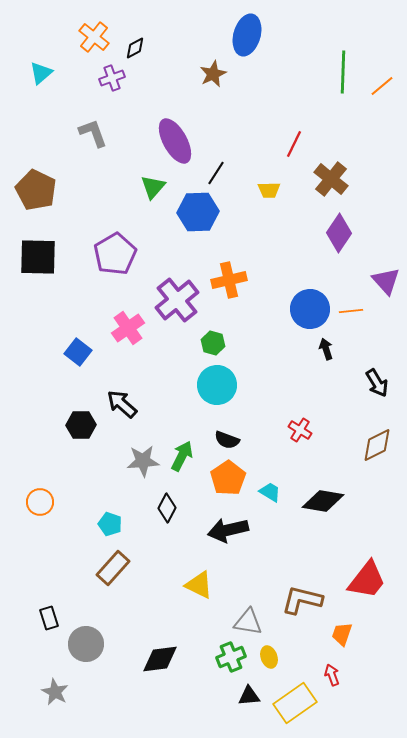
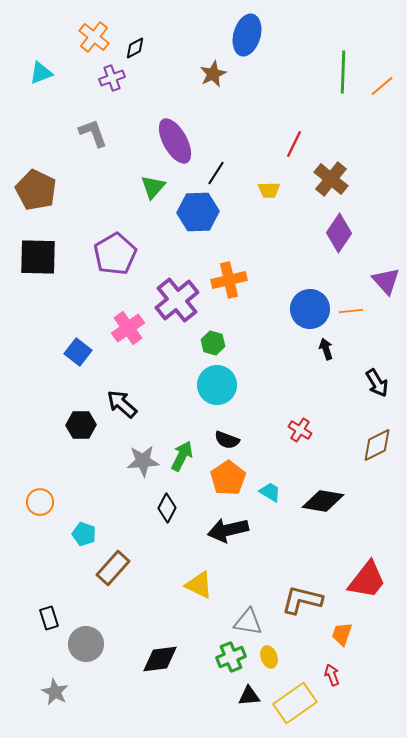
cyan triangle at (41, 73): rotated 20 degrees clockwise
cyan pentagon at (110, 524): moved 26 px left, 10 px down
